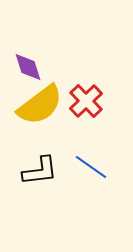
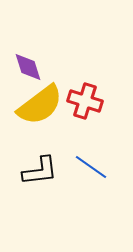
red cross: moved 1 px left; rotated 28 degrees counterclockwise
